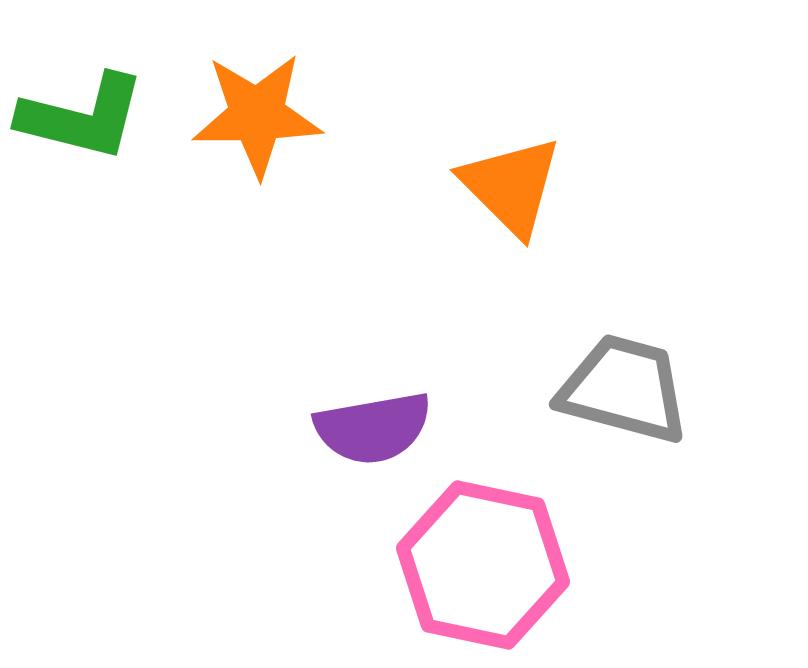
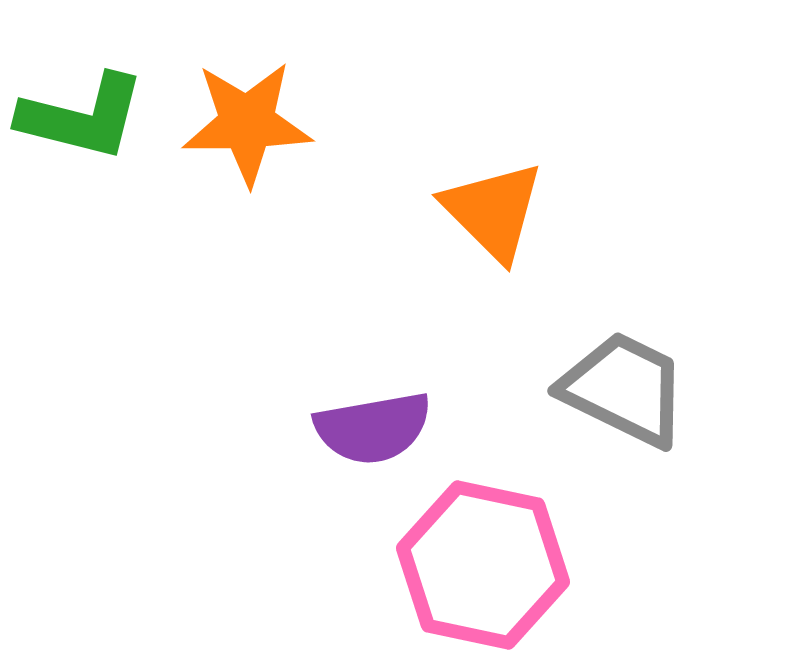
orange star: moved 10 px left, 8 px down
orange triangle: moved 18 px left, 25 px down
gray trapezoid: rotated 11 degrees clockwise
